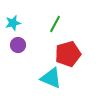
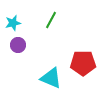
green line: moved 4 px left, 4 px up
red pentagon: moved 15 px right, 9 px down; rotated 15 degrees clockwise
